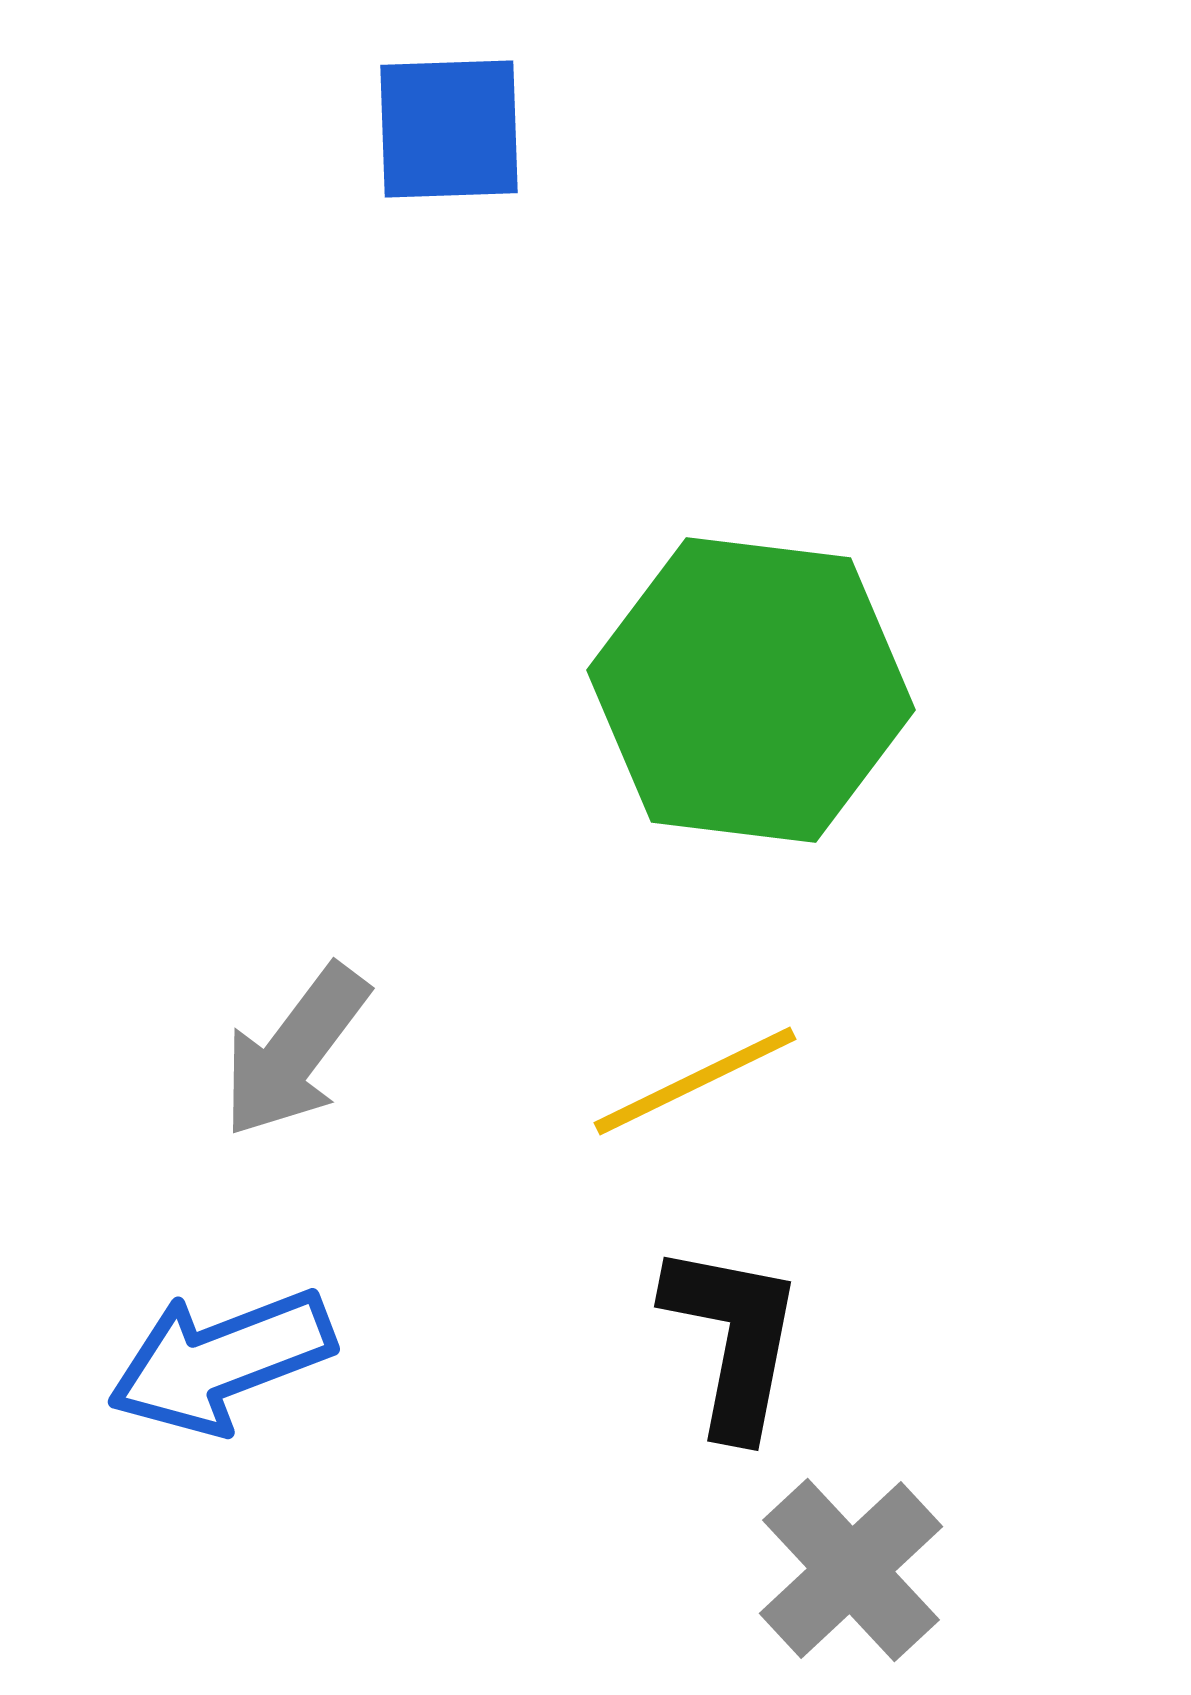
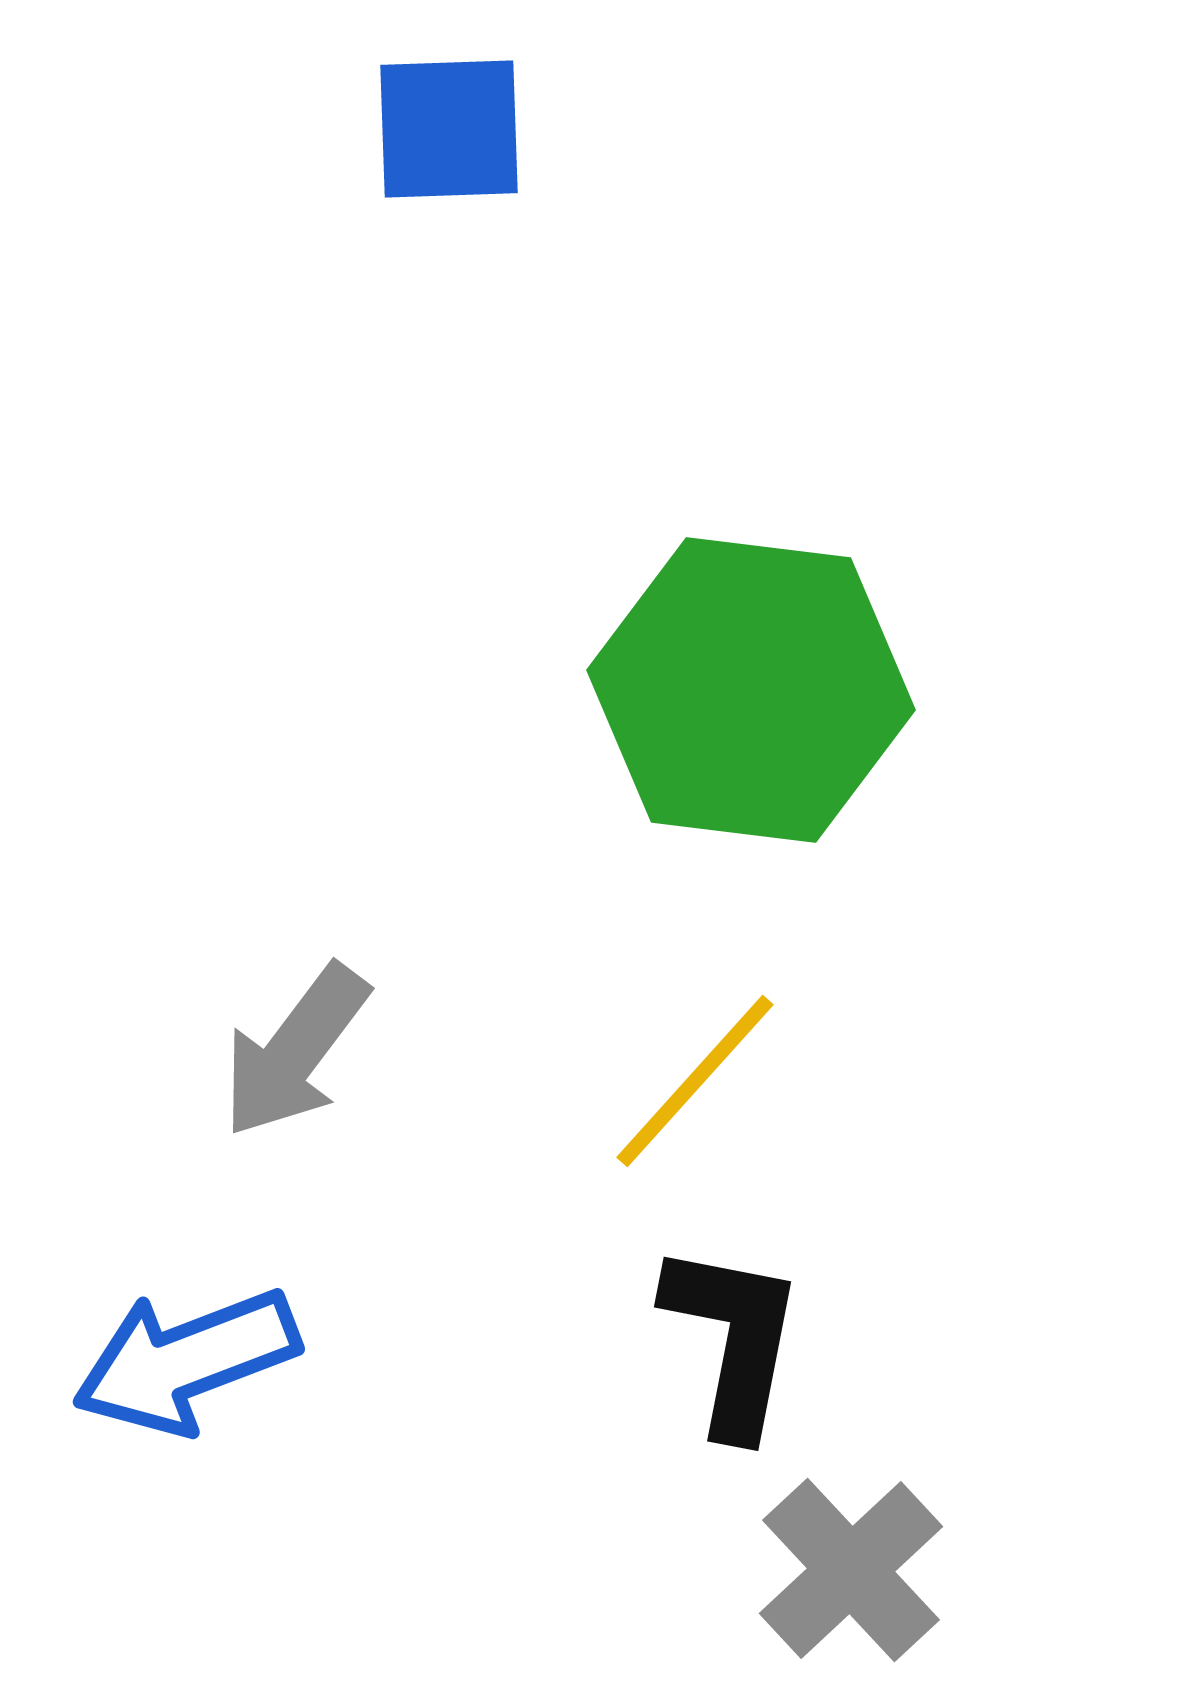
yellow line: rotated 22 degrees counterclockwise
blue arrow: moved 35 px left
